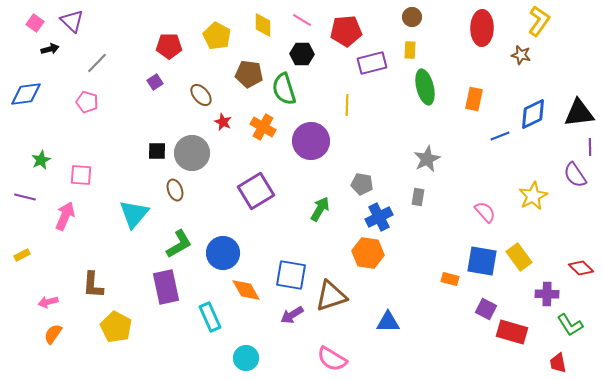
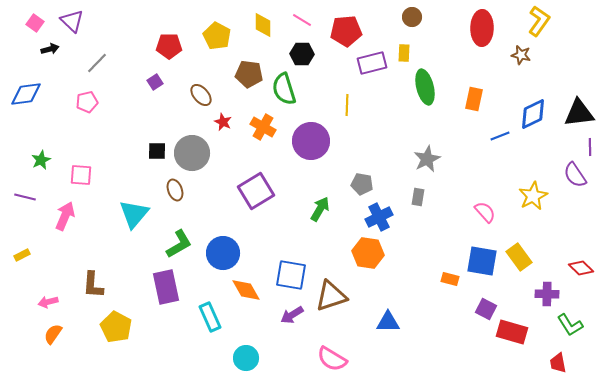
yellow rectangle at (410, 50): moved 6 px left, 3 px down
pink pentagon at (87, 102): rotated 30 degrees counterclockwise
